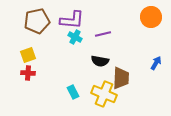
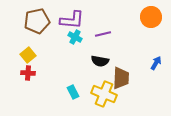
yellow square: rotated 21 degrees counterclockwise
